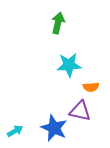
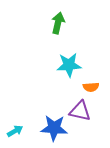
blue star: rotated 20 degrees counterclockwise
